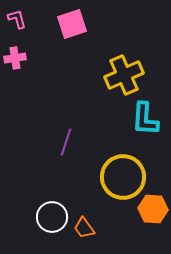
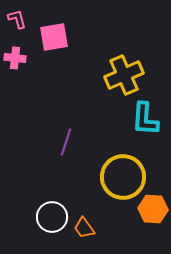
pink square: moved 18 px left, 13 px down; rotated 8 degrees clockwise
pink cross: rotated 15 degrees clockwise
